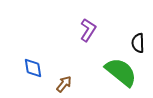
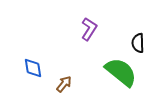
purple L-shape: moved 1 px right, 1 px up
